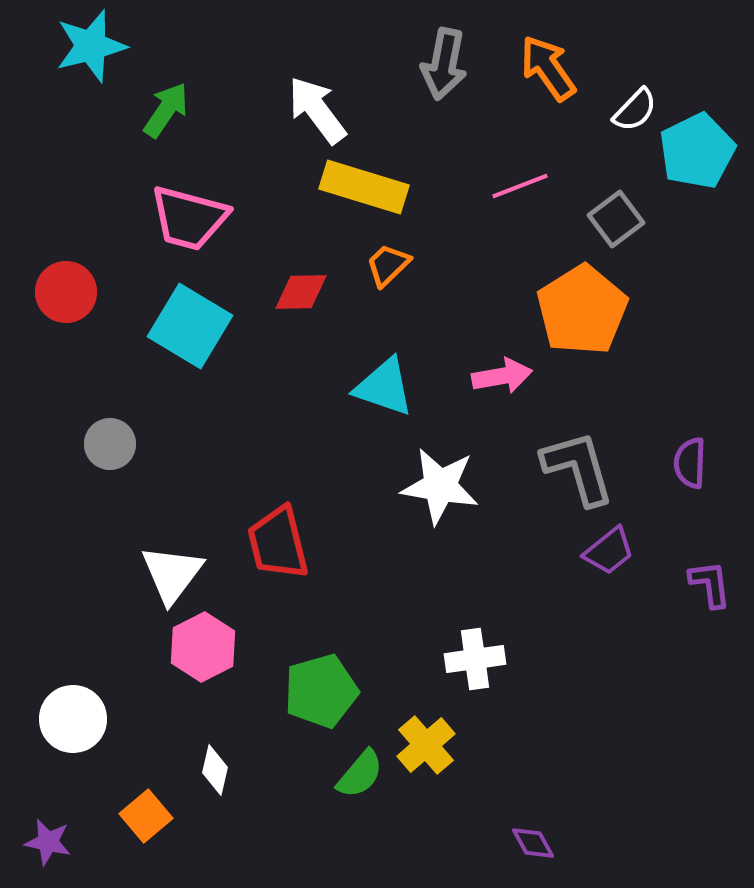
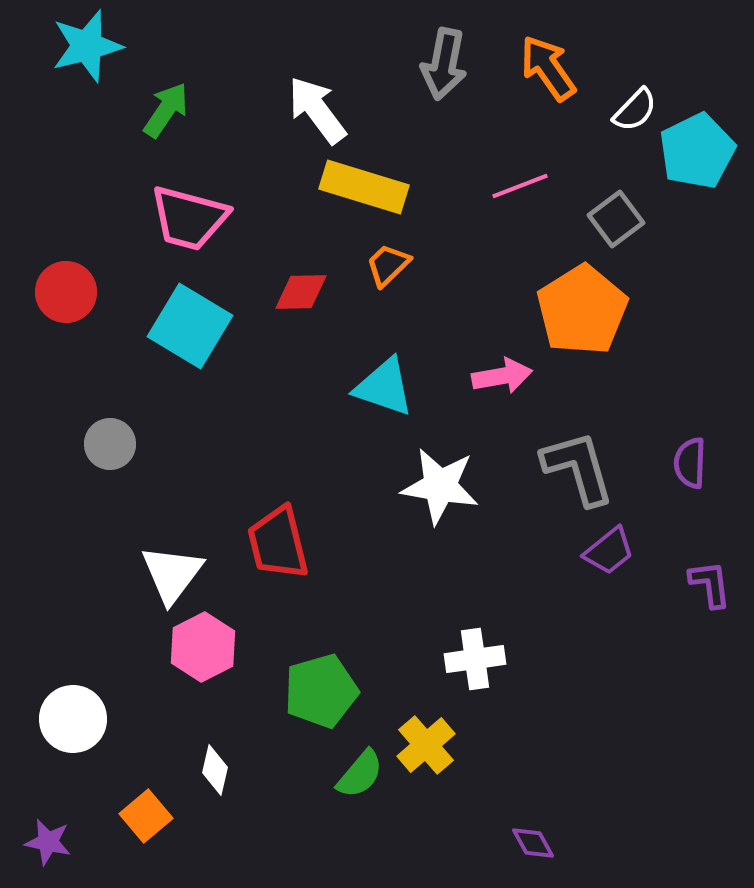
cyan star: moved 4 px left
